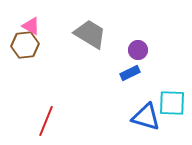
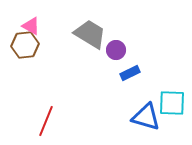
purple circle: moved 22 px left
